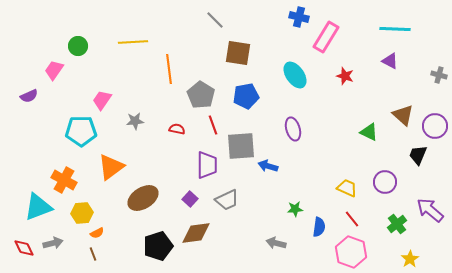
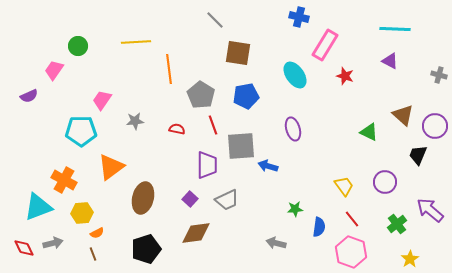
pink rectangle at (326, 37): moved 1 px left, 8 px down
yellow line at (133, 42): moved 3 px right
yellow trapezoid at (347, 188): moved 3 px left, 2 px up; rotated 30 degrees clockwise
brown ellipse at (143, 198): rotated 44 degrees counterclockwise
black pentagon at (158, 246): moved 12 px left, 3 px down
